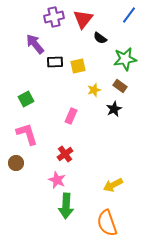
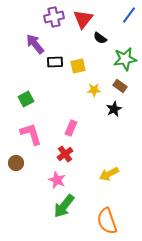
yellow star: rotated 16 degrees clockwise
pink rectangle: moved 12 px down
pink L-shape: moved 4 px right
yellow arrow: moved 4 px left, 11 px up
green arrow: moved 2 px left; rotated 35 degrees clockwise
orange semicircle: moved 2 px up
